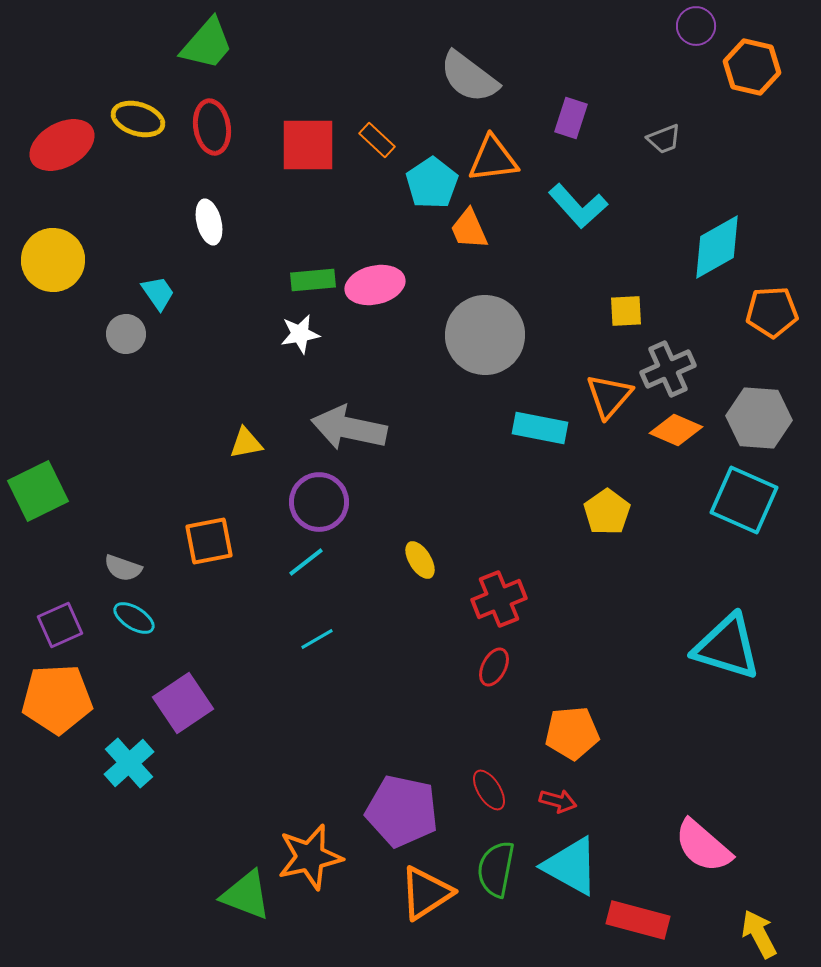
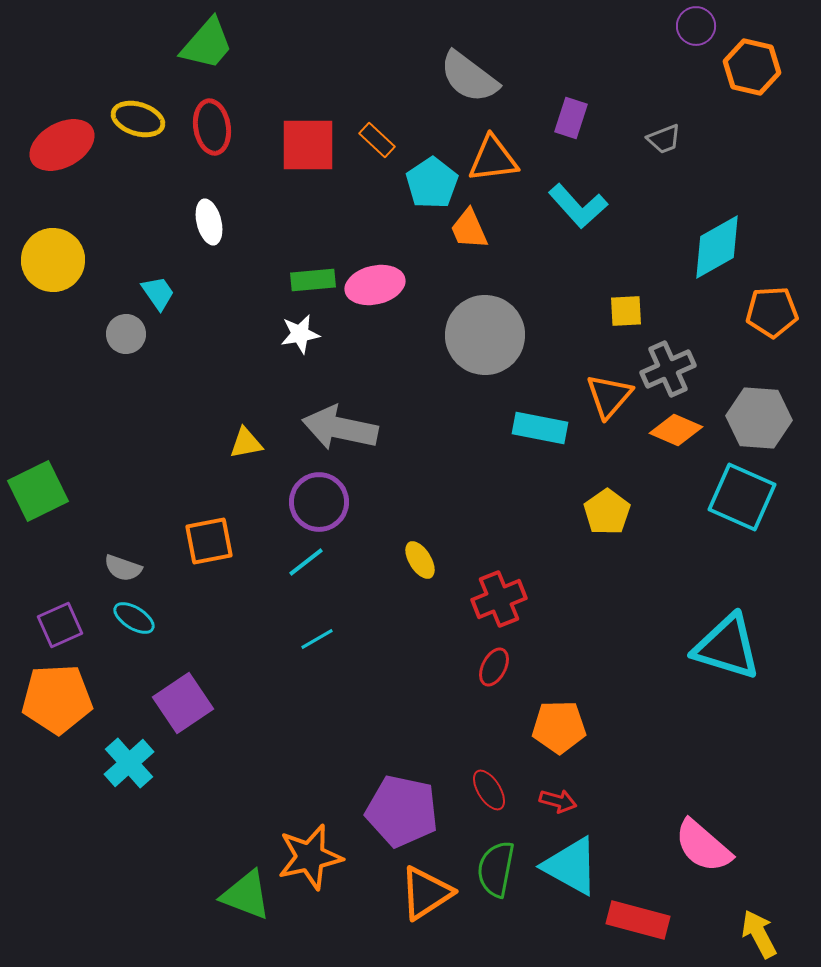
gray arrow at (349, 428): moved 9 px left
cyan square at (744, 500): moved 2 px left, 3 px up
orange pentagon at (572, 733): moved 13 px left, 6 px up; rotated 4 degrees clockwise
